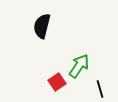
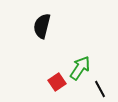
green arrow: moved 1 px right, 2 px down
black line: rotated 12 degrees counterclockwise
